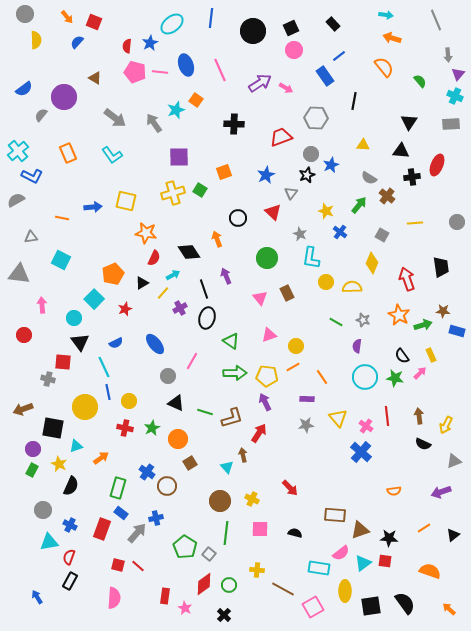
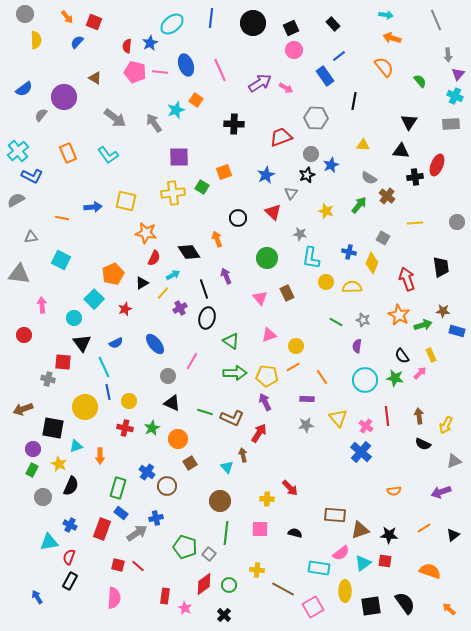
black circle at (253, 31): moved 8 px up
cyan L-shape at (112, 155): moved 4 px left
black cross at (412, 177): moved 3 px right
green square at (200, 190): moved 2 px right, 3 px up
yellow cross at (173, 193): rotated 10 degrees clockwise
blue cross at (340, 232): moved 9 px right, 20 px down; rotated 24 degrees counterclockwise
gray star at (300, 234): rotated 16 degrees counterclockwise
gray square at (382, 235): moved 1 px right, 3 px down
black triangle at (80, 342): moved 2 px right, 1 px down
cyan circle at (365, 377): moved 3 px down
black triangle at (176, 403): moved 4 px left
brown L-shape at (232, 418): rotated 40 degrees clockwise
orange arrow at (101, 458): moved 1 px left, 2 px up; rotated 126 degrees clockwise
yellow cross at (252, 499): moved 15 px right; rotated 24 degrees counterclockwise
gray circle at (43, 510): moved 13 px up
gray arrow at (137, 533): rotated 15 degrees clockwise
black star at (389, 538): moved 3 px up
green pentagon at (185, 547): rotated 15 degrees counterclockwise
